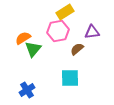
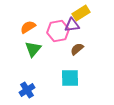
yellow rectangle: moved 16 px right, 1 px down
purple triangle: moved 20 px left, 7 px up
orange semicircle: moved 5 px right, 11 px up
